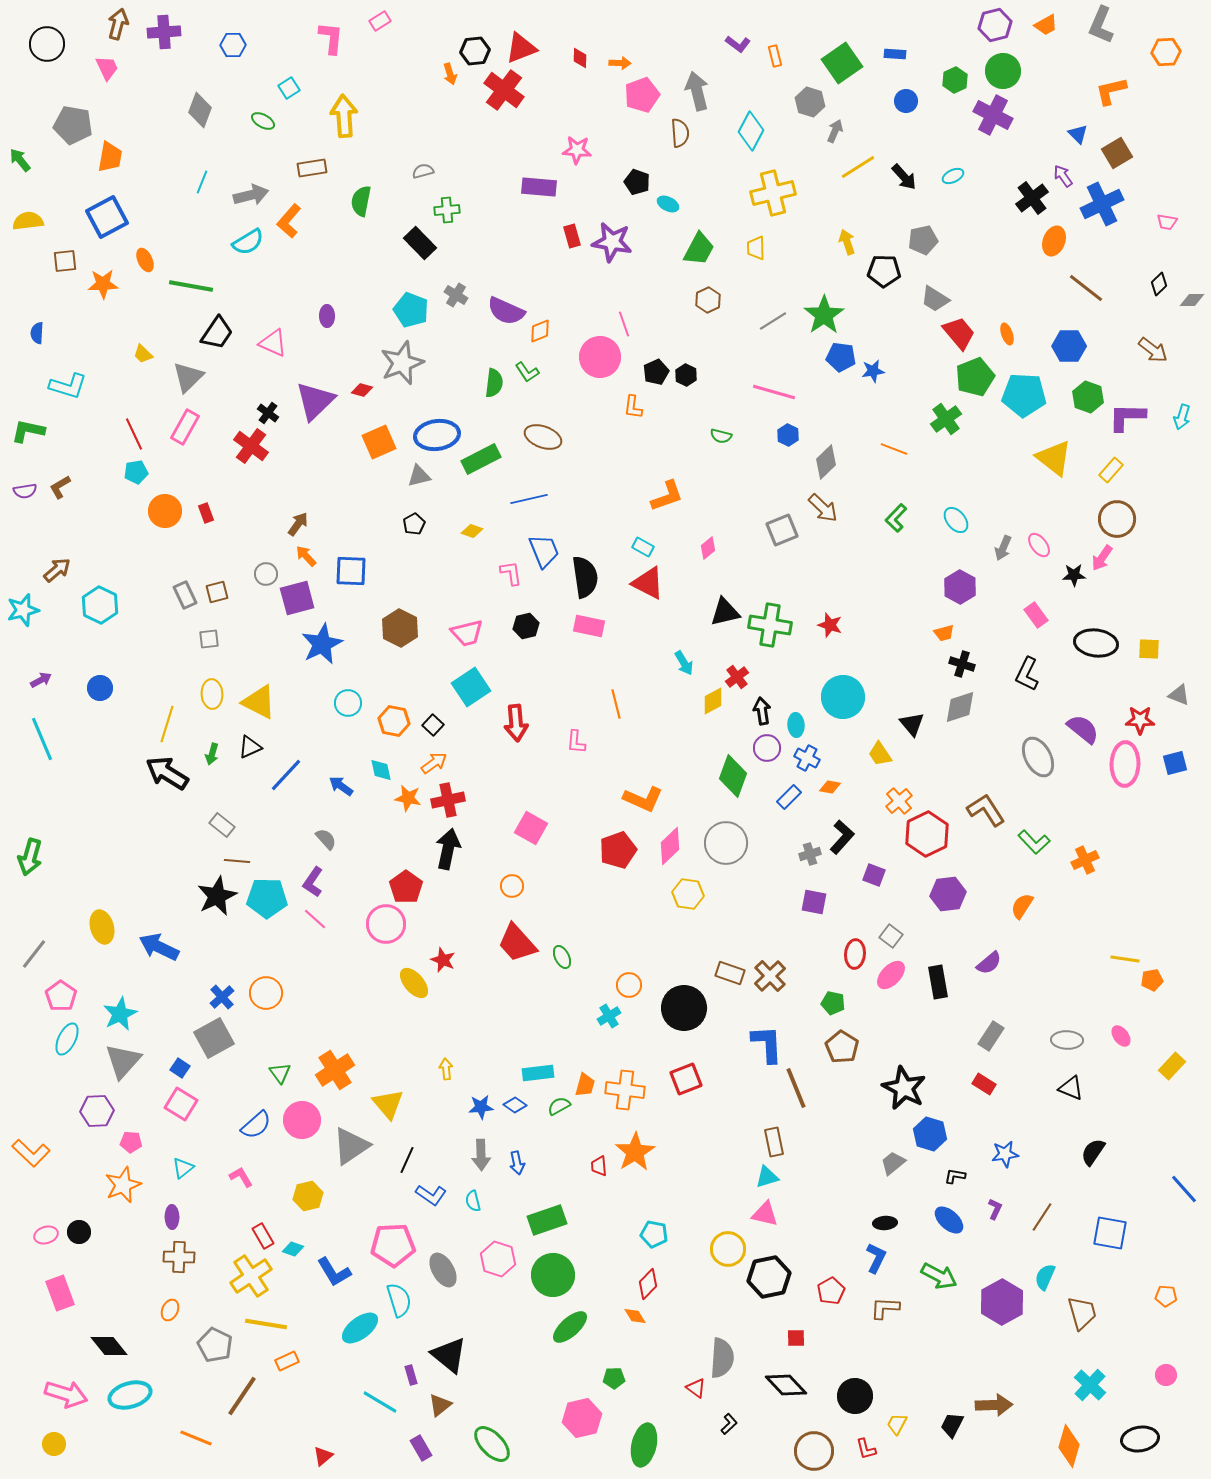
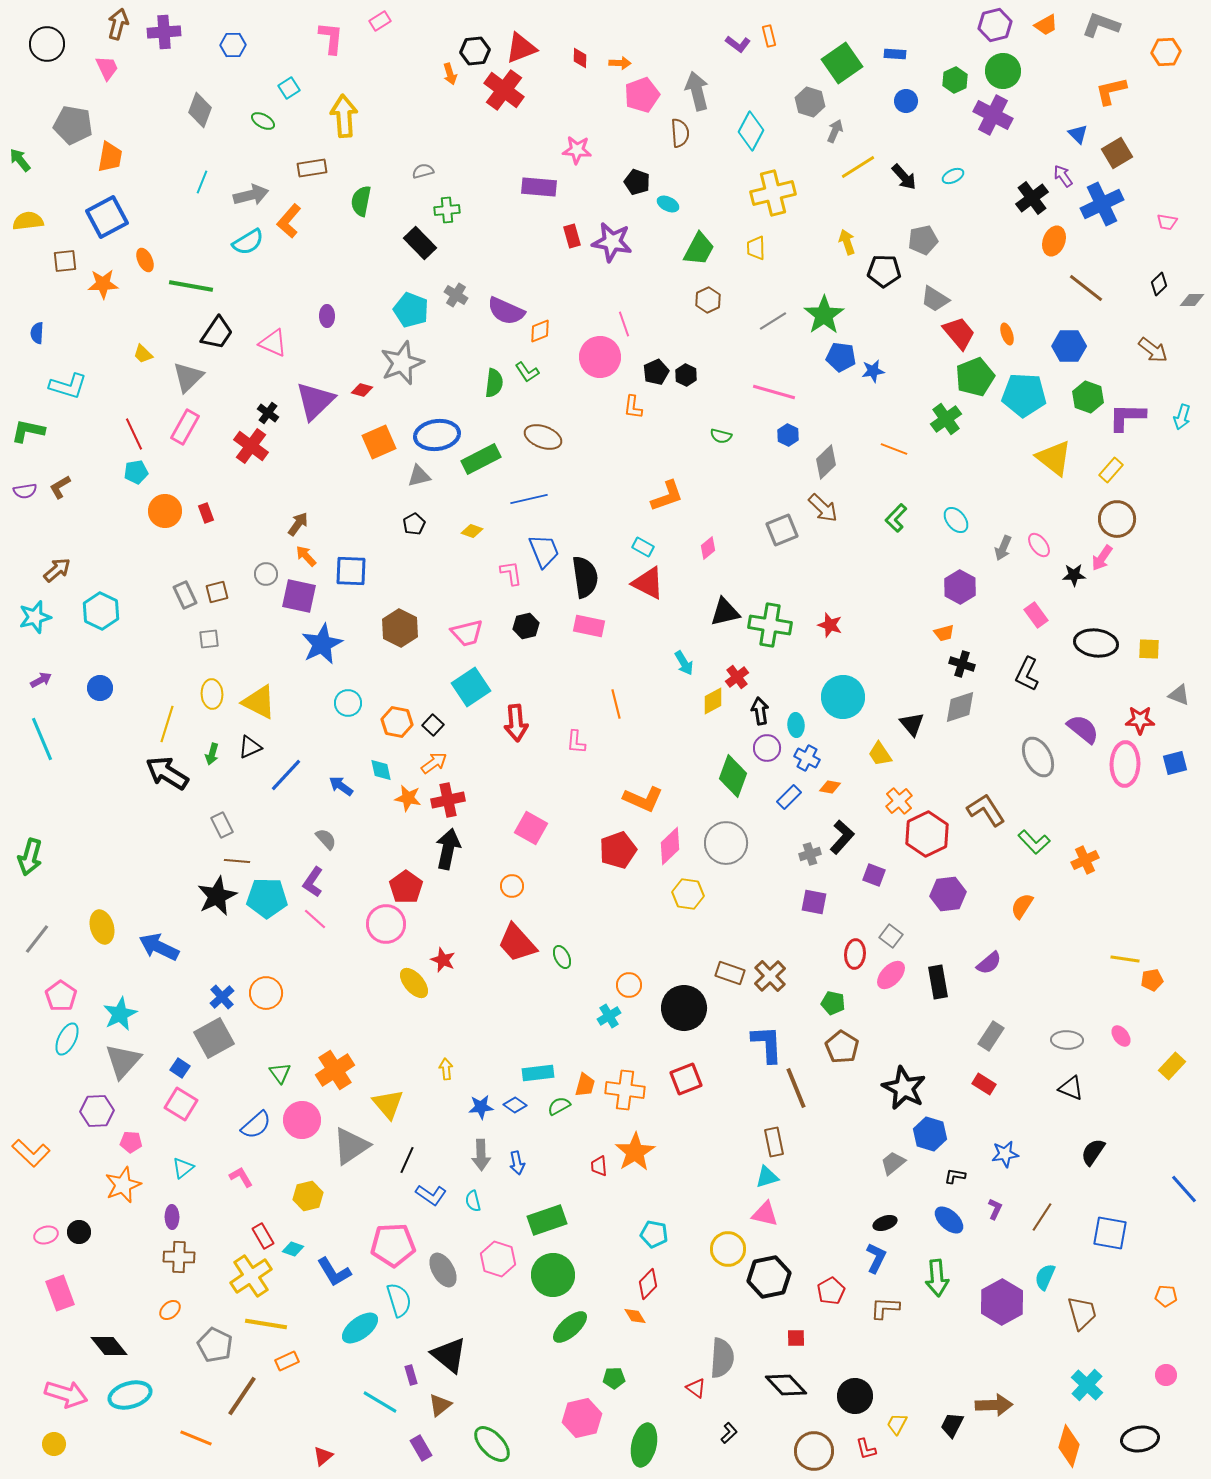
gray L-shape at (1101, 25): rotated 87 degrees clockwise
orange rectangle at (775, 56): moved 6 px left, 20 px up
purple square at (297, 598): moved 2 px right, 2 px up; rotated 27 degrees clockwise
cyan hexagon at (100, 605): moved 1 px right, 6 px down
cyan star at (23, 610): moved 12 px right, 7 px down
black arrow at (762, 711): moved 2 px left
orange hexagon at (394, 721): moved 3 px right, 1 px down
gray rectangle at (222, 825): rotated 25 degrees clockwise
gray line at (34, 954): moved 3 px right, 15 px up
black ellipse at (885, 1223): rotated 15 degrees counterclockwise
green arrow at (939, 1276): moved 2 px left, 2 px down; rotated 57 degrees clockwise
orange ellipse at (170, 1310): rotated 25 degrees clockwise
cyan cross at (1090, 1385): moved 3 px left
black L-shape at (729, 1424): moved 9 px down
